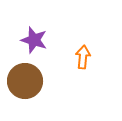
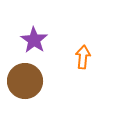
purple star: rotated 16 degrees clockwise
